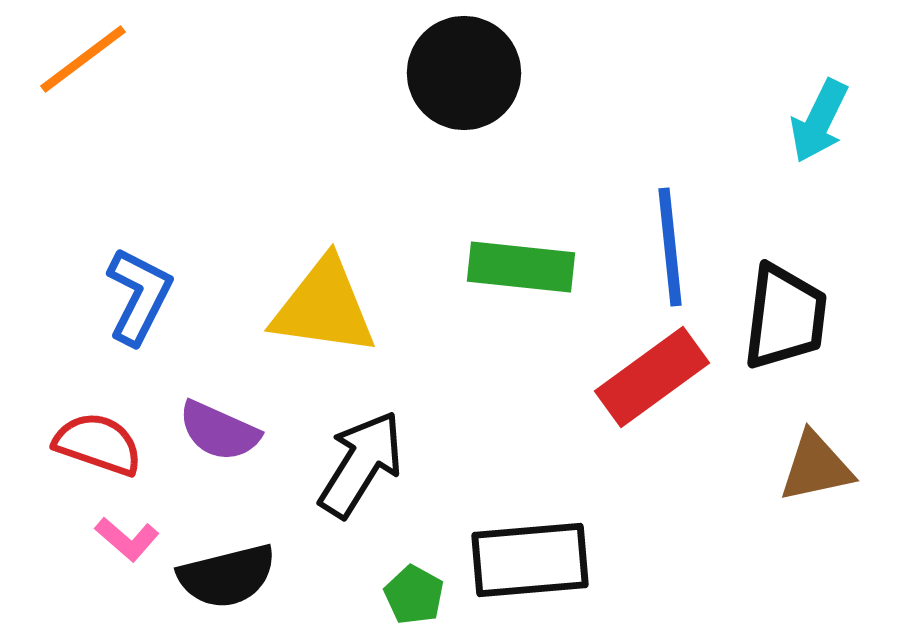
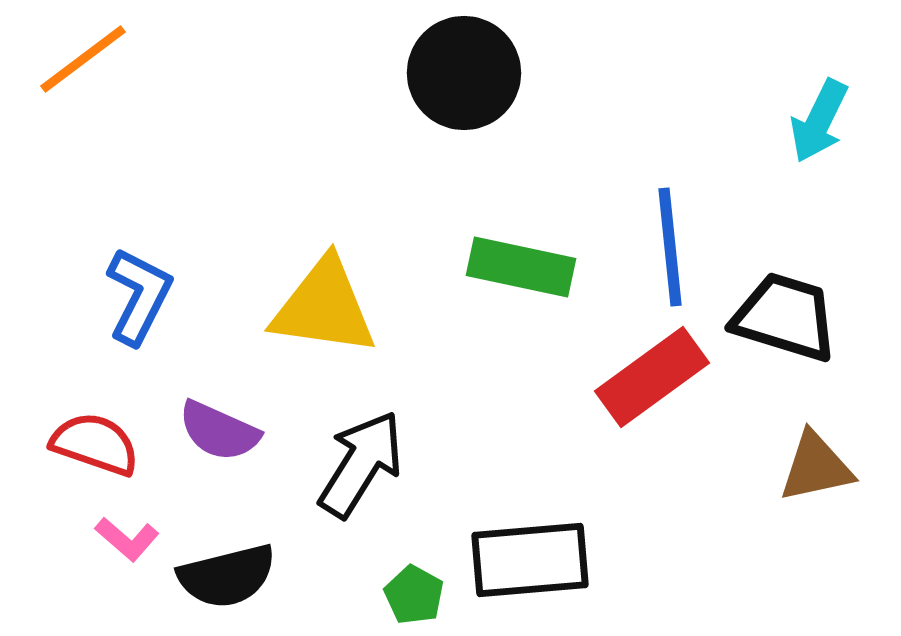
green rectangle: rotated 6 degrees clockwise
black trapezoid: rotated 80 degrees counterclockwise
red semicircle: moved 3 px left
